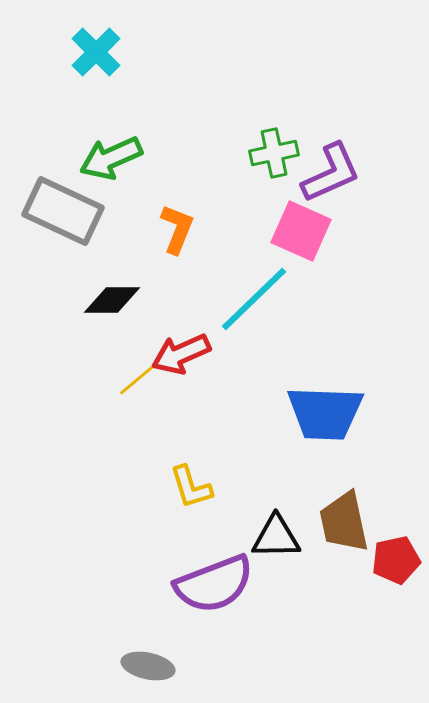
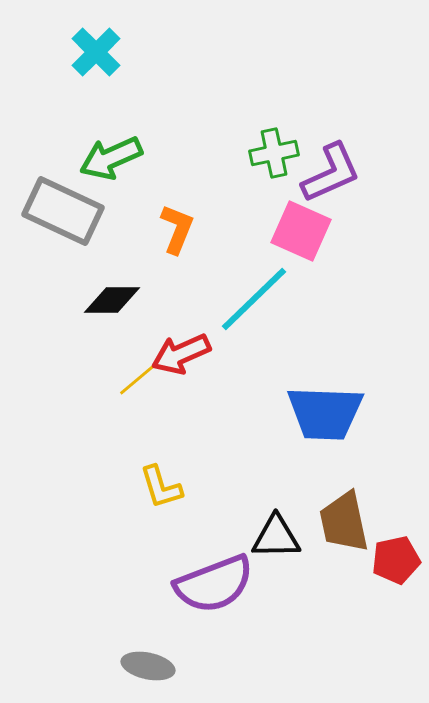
yellow L-shape: moved 30 px left
